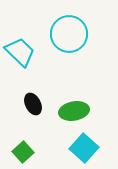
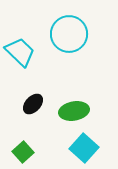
black ellipse: rotated 70 degrees clockwise
